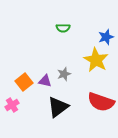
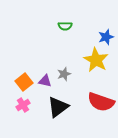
green semicircle: moved 2 px right, 2 px up
pink cross: moved 11 px right
